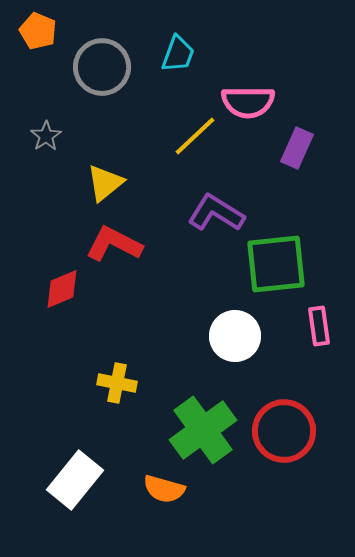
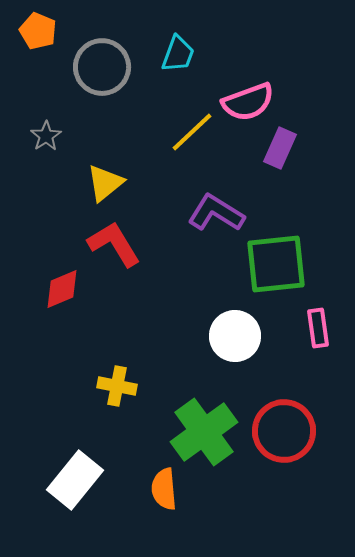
pink semicircle: rotated 20 degrees counterclockwise
yellow line: moved 3 px left, 4 px up
purple rectangle: moved 17 px left
red L-shape: rotated 32 degrees clockwise
pink rectangle: moved 1 px left, 2 px down
yellow cross: moved 3 px down
green cross: moved 1 px right, 2 px down
orange semicircle: rotated 69 degrees clockwise
